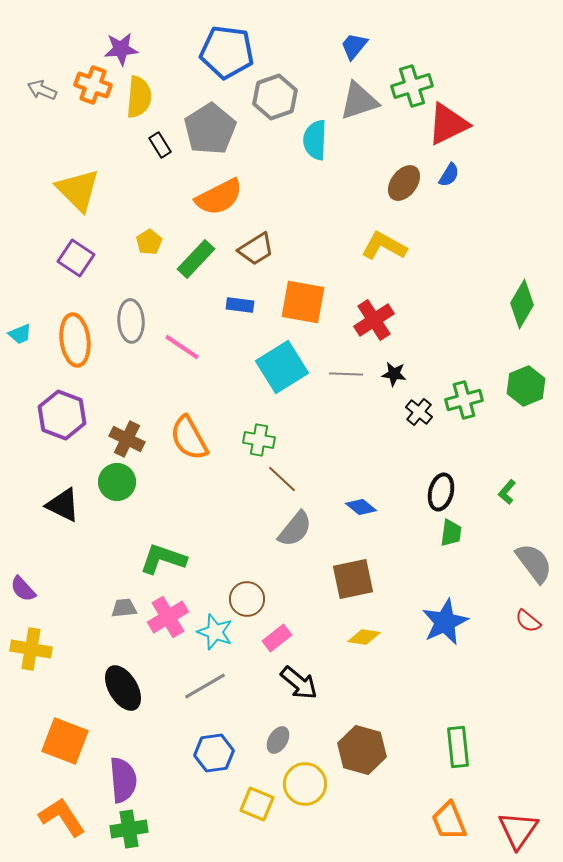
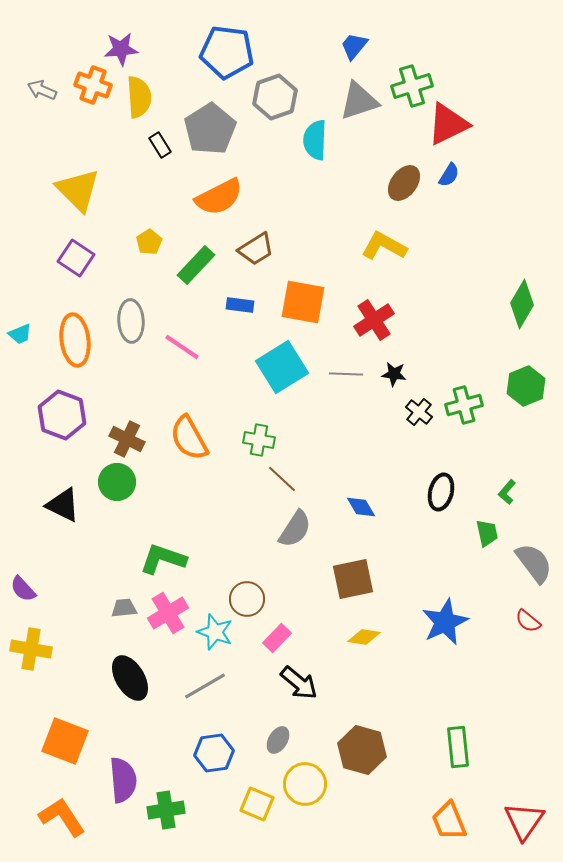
yellow semicircle at (139, 97): rotated 9 degrees counterclockwise
green rectangle at (196, 259): moved 6 px down
green cross at (464, 400): moved 5 px down
blue diamond at (361, 507): rotated 20 degrees clockwise
gray semicircle at (295, 529): rotated 6 degrees counterclockwise
green trapezoid at (451, 533): moved 36 px right; rotated 20 degrees counterclockwise
pink cross at (168, 617): moved 4 px up
pink rectangle at (277, 638): rotated 8 degrees counterclockwise
black ellipse at (123, 688): moved 7 px right, 10 px up
green cross at (129, 829): moved 37 px right, 19 px up
red triangle at (518, 830): moved 6 px right, 9 px up
